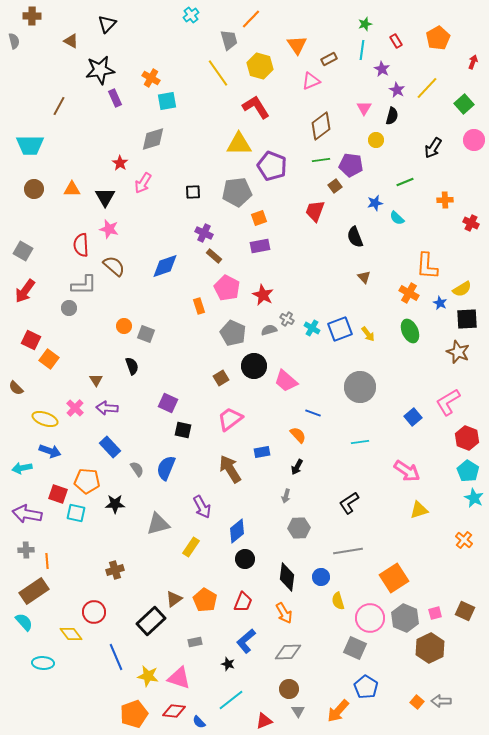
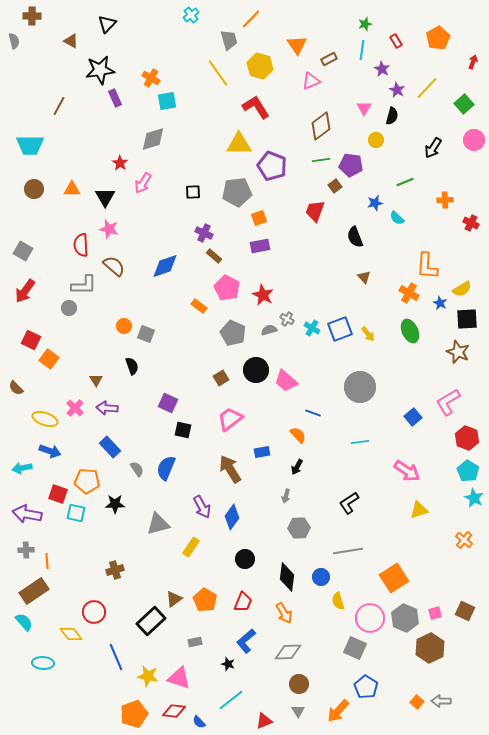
orange rectangle at (199, 306): rotated 35 degrees counterclockwise
black circle at (254, 366): moved 2 px right, 4 px down
blue diamond at (237, 531): moved 5 px left, 14 px up; rotated 15 degrees counterclockwise
brown circle at (289, 689): moved 10 px right, 5 px up
